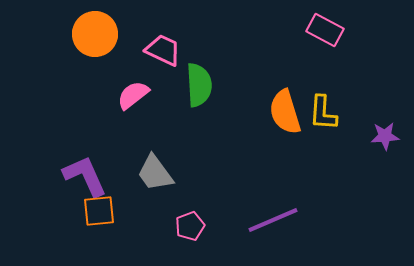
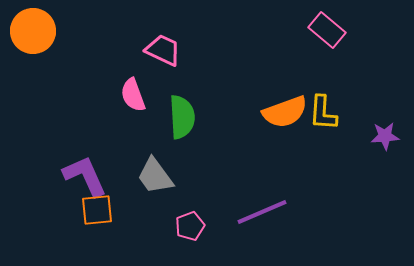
pink rectangle: moved 2 px right; rotated 12 degrees clockwise
orange circle: moved 62 px left, 3 px up
green semicircle: moved 17 px left, 32 px down
pink semicircle: rotated 72 degrees counterclockwise
orange semicircle: rotated 93 degrees counterclockwise
gray trapezoid: moved 3 px down
orange square: moved 2 px left, 1 px up
purple line: moved 11 px left, 8 px up
